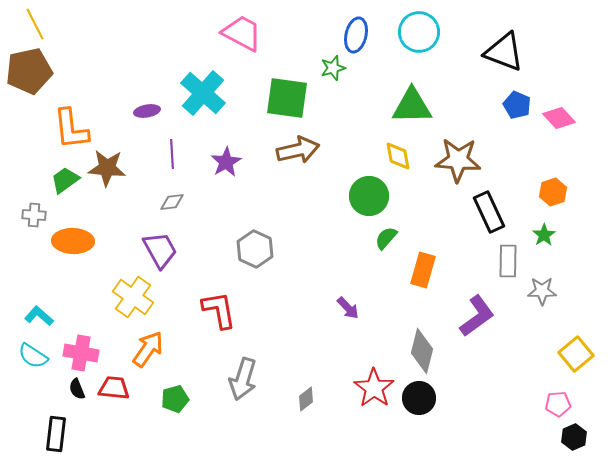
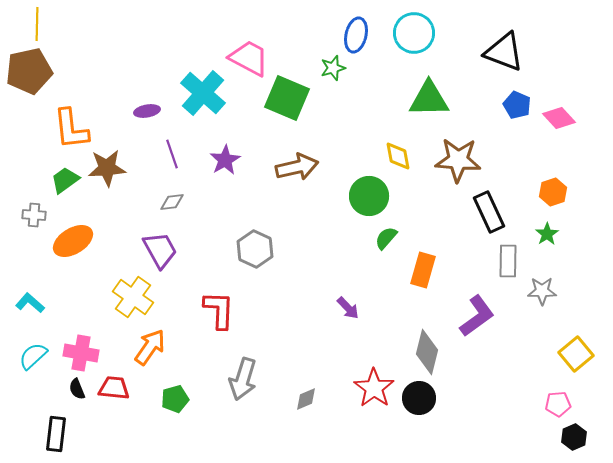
yellow line at (35, 24): moved 2 px right; rotated 28 degrees clockwise
cyan circle at (419, 32): moved 5 px left, 1 px down
pink trapezoid at (242, 33): moved 7 px right, 25 px down
green square at (287, 98): rotated 15 degrees clockwise
green triangle at (412, 106): moved 17 px right, 7 px up
brown arrow at (298, 150): moved 1 px left, 17 px down
purple line at (172, 154): rotated 16 degrees counterclockwise
purple star at (226, 162): moved 1 px left, 2 px up
brown star at (107, 168): rotated 9 degrees counterclockwise
green star at (544, 235): moved 3 px right, 1 px up
orange ellipse at (73, 241): rotated 33 degrees counterclockwise
red L-shape at (219, 310): rotated 12 degrees clockwise
cyan L-shape at (39, 316): moved 9 px left, 13 px up
orange arrow at (148, 349): moved 2 px right, 2 px up
gray diamond at (422, 351): moved 5 px right, 1 px down
cyan semicircle at (33, 356): rotated 104 degrees clockwise
gray diamond at (306, 399): rotated 15 degrees clockwise
